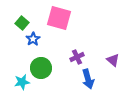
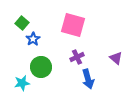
pink square: moved 14 px right, 7 px down
purple triangle: moved 3 px right, 2 px up
green circle: moved 1 px up
cyan star: moved 1 px down
